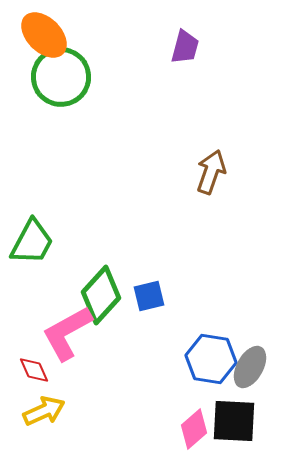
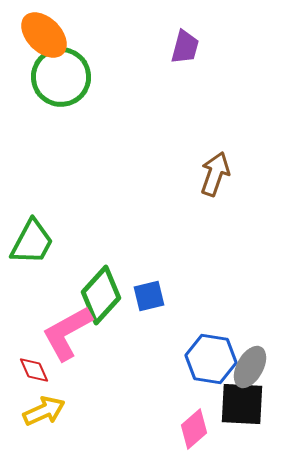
brown arrow: moved 4 px right, 2 px down
black square: moved 8 px right, 17 px up
